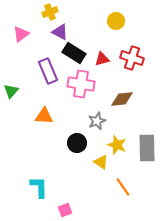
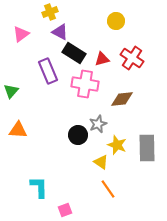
red cross: rotated 15 degrees clockwise
pink cross: moved 4 px right
orange triangle: moved 26 px left, 14 px down
gray star: moved 1 px right, 3 px down
black circle: moved 1 px right, 8 px up
orange line: moved 15 px left, 2 px down
